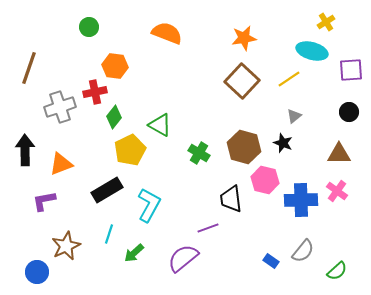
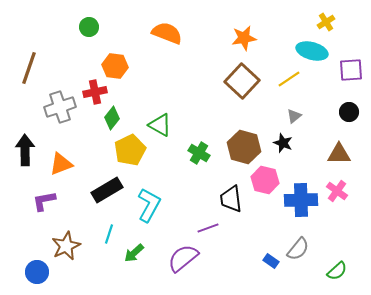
green diamond: moved 2 px left, 1 px down
gray semicircle: moved 5 px left, 2 px up
